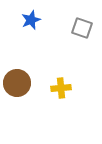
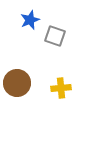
blue star: moved 1 px left
gray square: moved 27 px left, 8 px down
